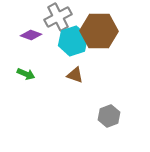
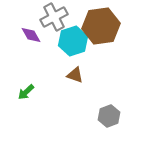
gray cross: moved 4 px left
brown hexagon: moved 2 px right, 5 px up; rotated 9 degrees counterclockwise
purple diamond: rotated 40 degrees clockwise
green arrow: moved 18 px down; rotated 114 degrees clockwise
